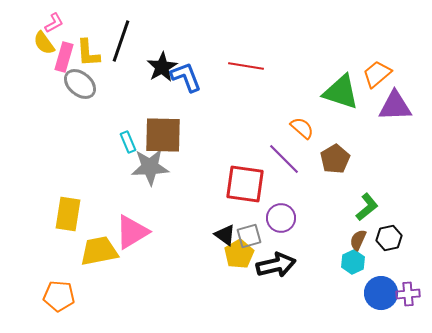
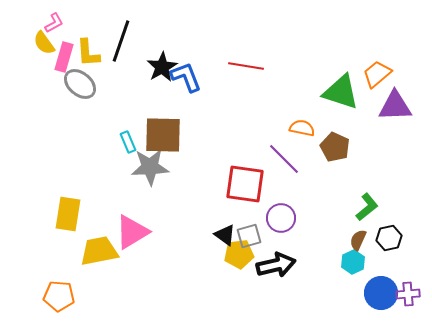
orange semicircle: rotated 30 degrees counterclockwise
brown pentagon: moved 12 px up; rotated 16 degrees counterclockwise
yellow pentagon: rotated 24 degrees clockwise
